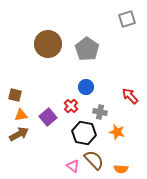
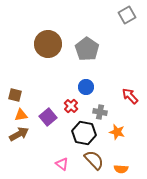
gray square: moved 4 px up; rotated 12 degrees counterclockwise
pink triangle: moved 11 px left, 2 px up
